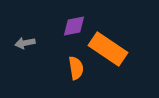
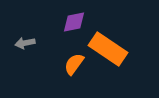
purple diamond: moved 4 px up
orange semicircle: moved 2 px left, 4 px up; rotated 135 degrees counterclockwise
